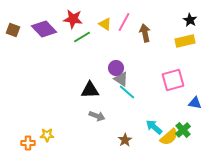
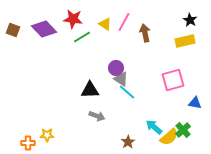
brown star: moved 3 px right, 2 px down
